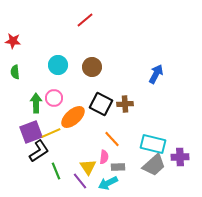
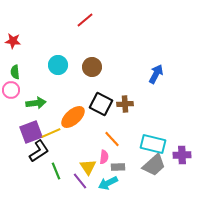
pink circle: moved 43 px left, 8 px up
green arrow: rotated 84 degrees clockwise
purple cross: moved 2 px right, 2 px up
